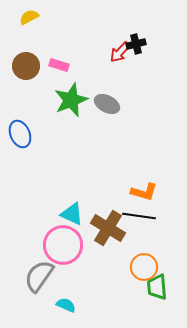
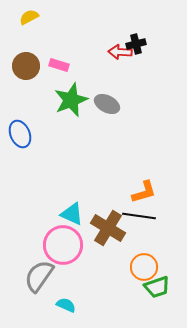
red arrow: rotated 50 degrees clockwise
orange L-shape: rotated 32 degrees counterclockwise
green trapezoid: rotated 104 degrees counterclockwise
